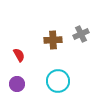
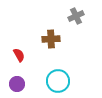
gray cross: moved 5 px left, 18 px up
brown cross: moved 2 px left, 1 px up
